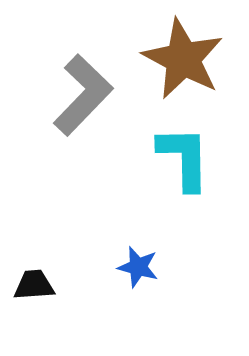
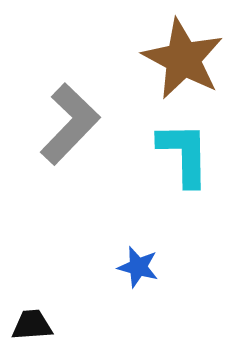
gray L-shape: moved 13 px left, 29 px down
cyan L-shape: moved 4 px up
black trapezoid: moved 2 px left, 40 px down
